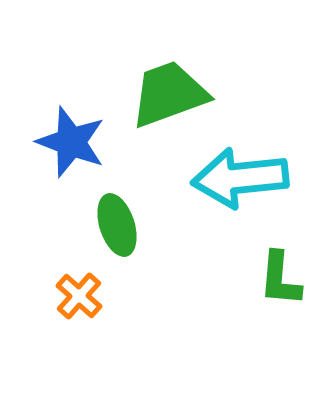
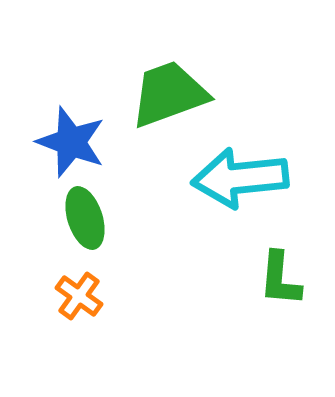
green ellipse: moved 32 px left, 7 px up
orange cross: rotated 6 degrees counterclockwise
